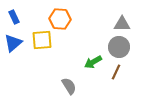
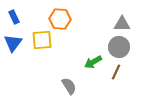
blue triangle: rotated 12 degrees counterclockwise
